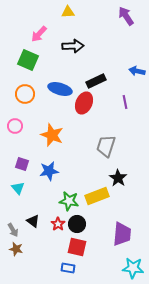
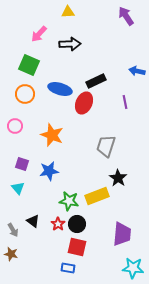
black arrow: moved 3 px left, 2 px up
green square: moved 1 px right, 5 px down
brown star: moved 5 px left, 5 px down
